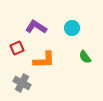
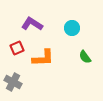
purple L-shape: moved 4 px left, 3 px up
orange L-shape: moved 1 px left, 2 px up
gray cross: moved 9 px left, 1 px up
